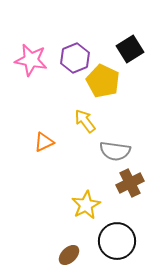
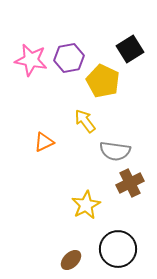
purple hexagon: moved 6 px left; rotated 12 degrees clockwise
black circle: moved 1 px right, 8 px down
brown ellipse: moved 2 px right, 5 px down
